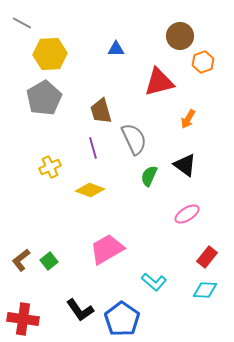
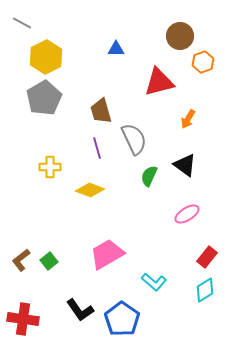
yellow hexagon: moved 4 px left, 3 px down; rotated 24 degrees counterclockwise
purple line: moved 4 px right
yellow cross: rotated 25 degrees clockwise
pink trapezoid: moved 5 px down
cyan diamond: rotated 35 degrees counterclockwise
